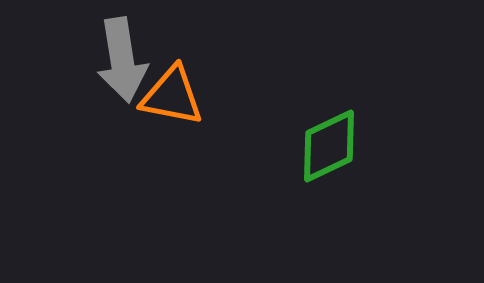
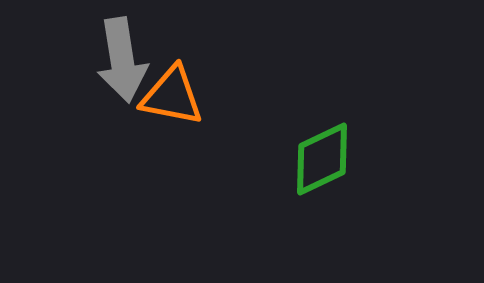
green diamond: moved 7 px left, 13 px down
